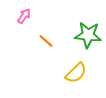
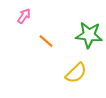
green star: moved 1 px right
